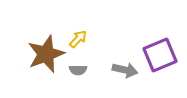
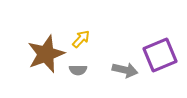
yellow arrow: moved 3 px right
